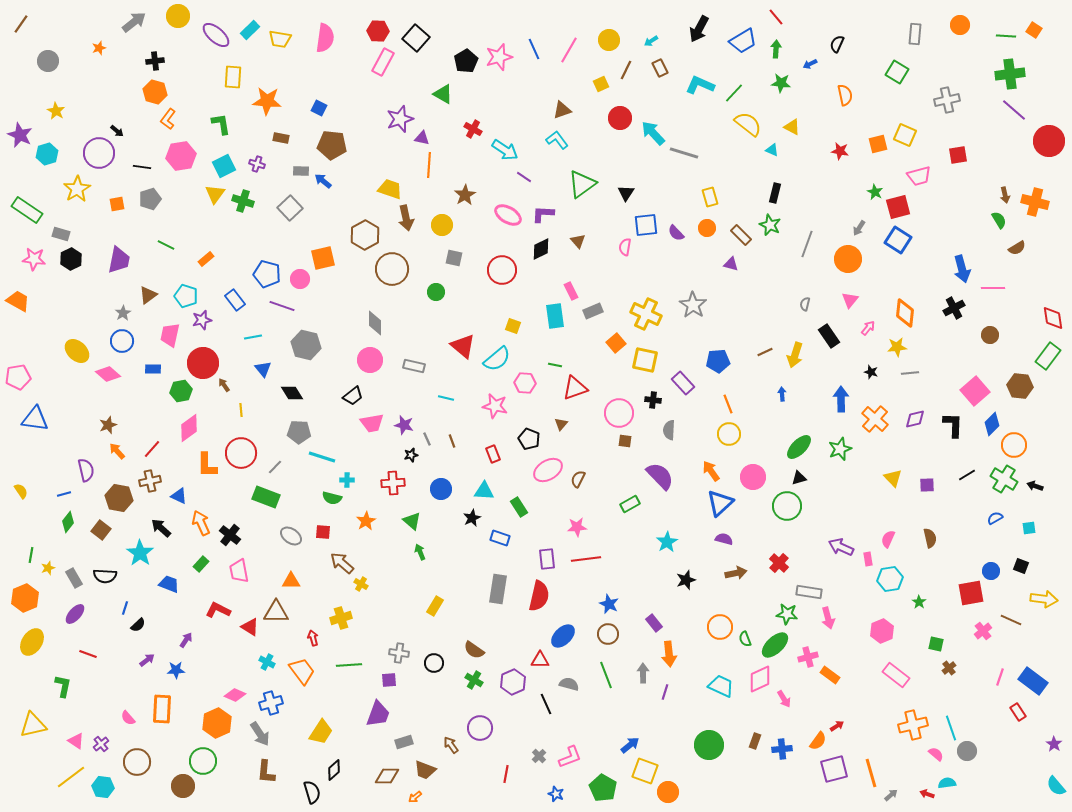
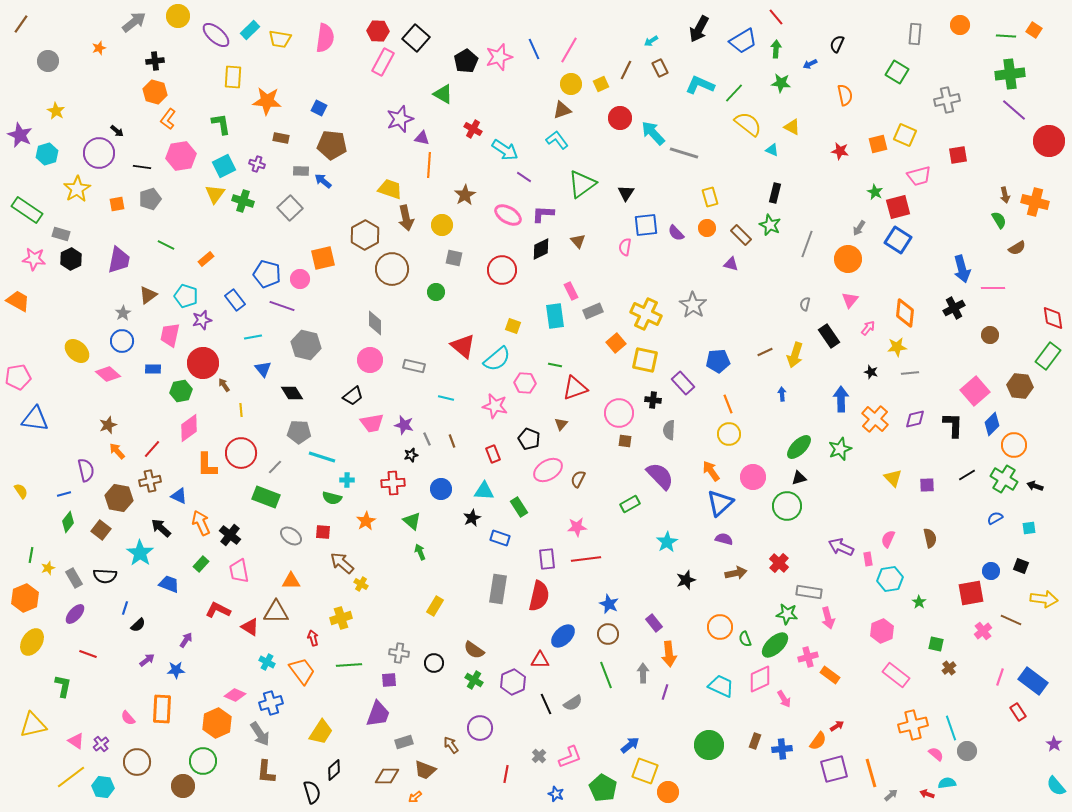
yellow circle at (609, 40): moved 38 px left, 44 px down
gray semicircle at (569, 684): moved 4 px right, 19 px down; rotated 132 degrees clockwise
